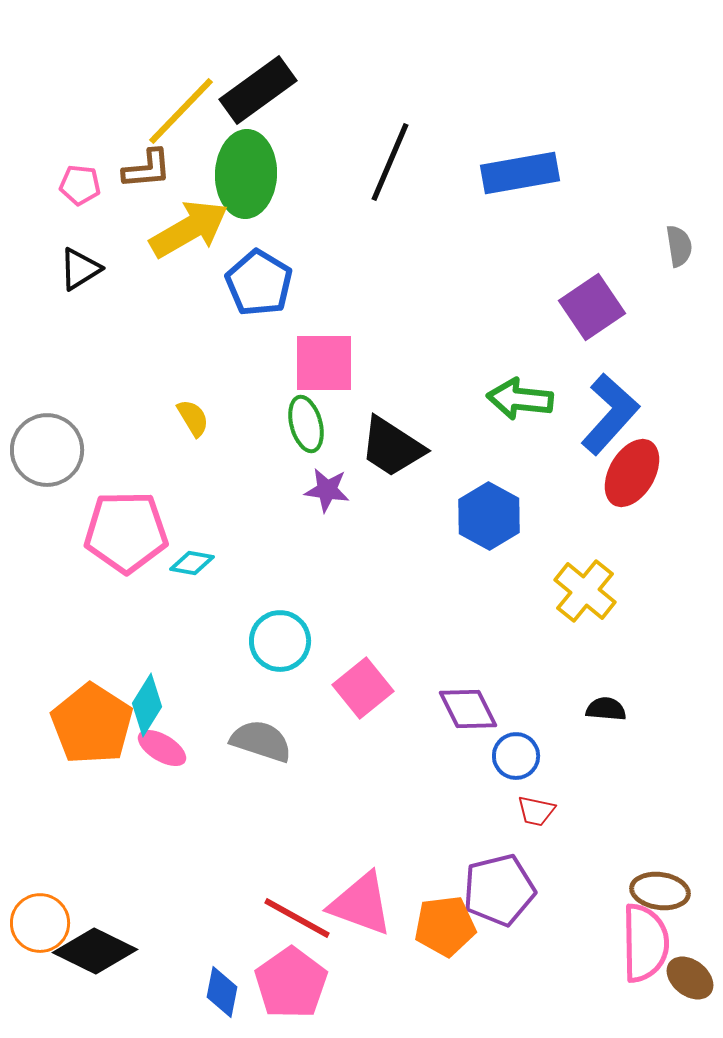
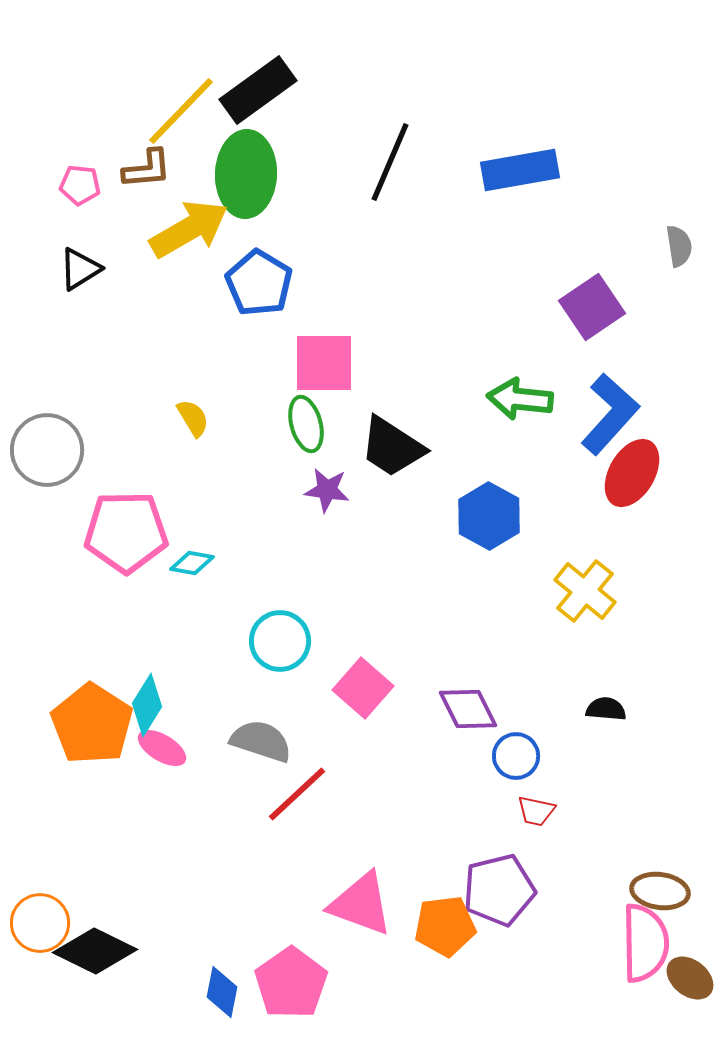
blue rectangle at (520, 173): moved 3 px up
pink square at (363, 688): rotated 10 degrees counterclockwise
red line at (297, 918): moved 124 px up; rotated 72 degrees counterclockwise
